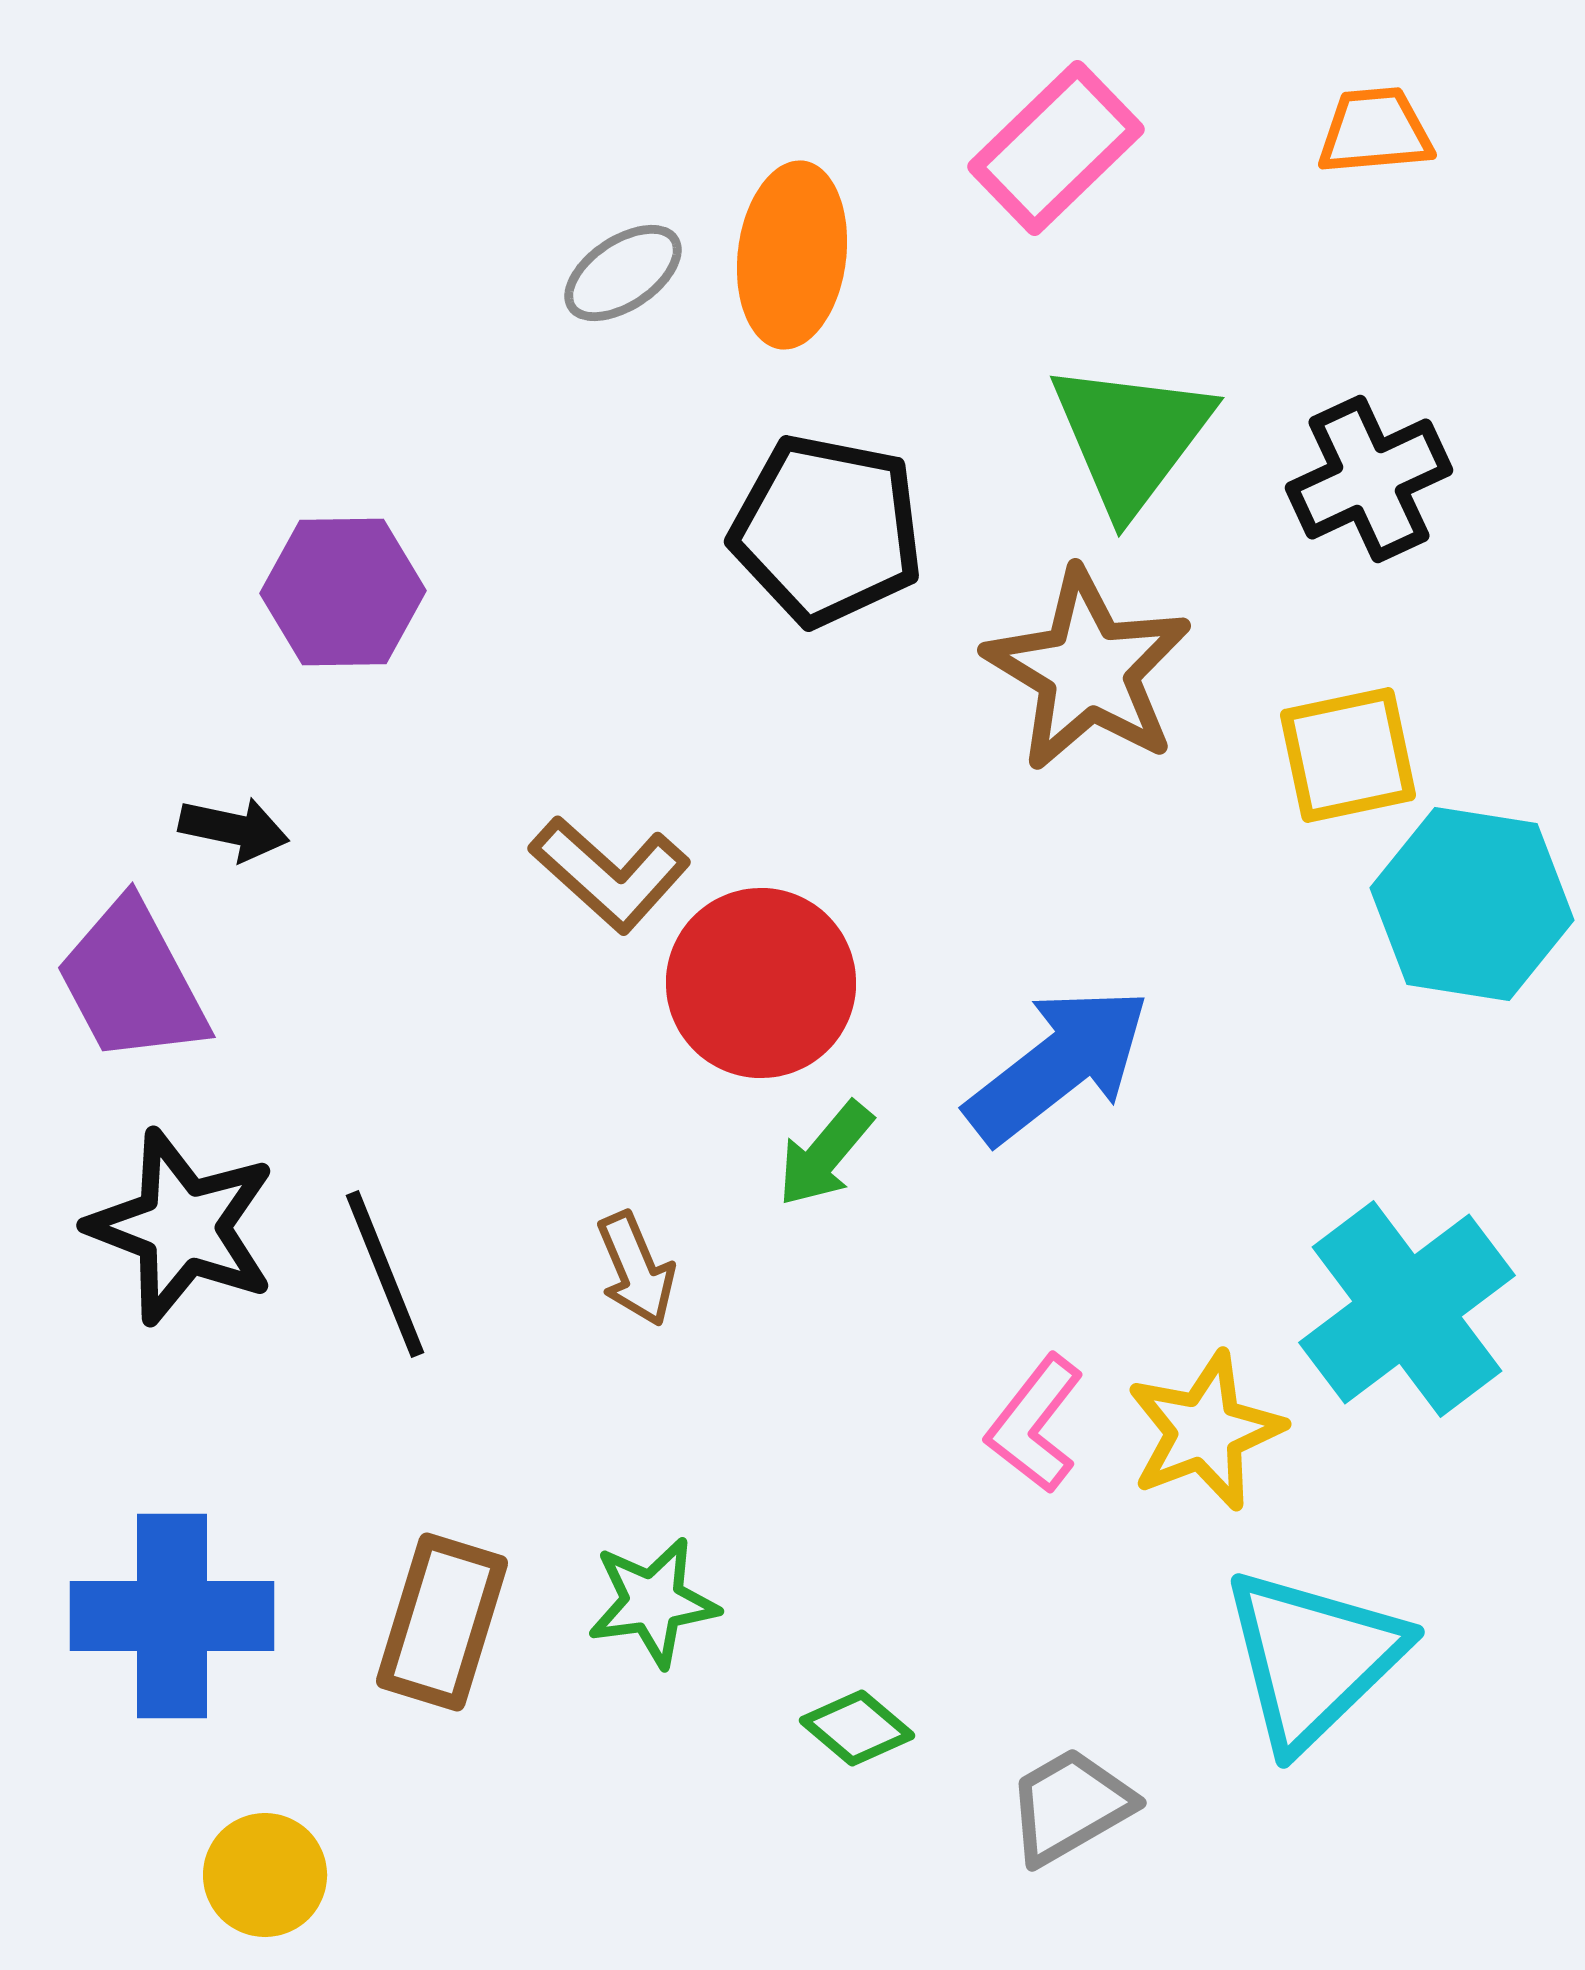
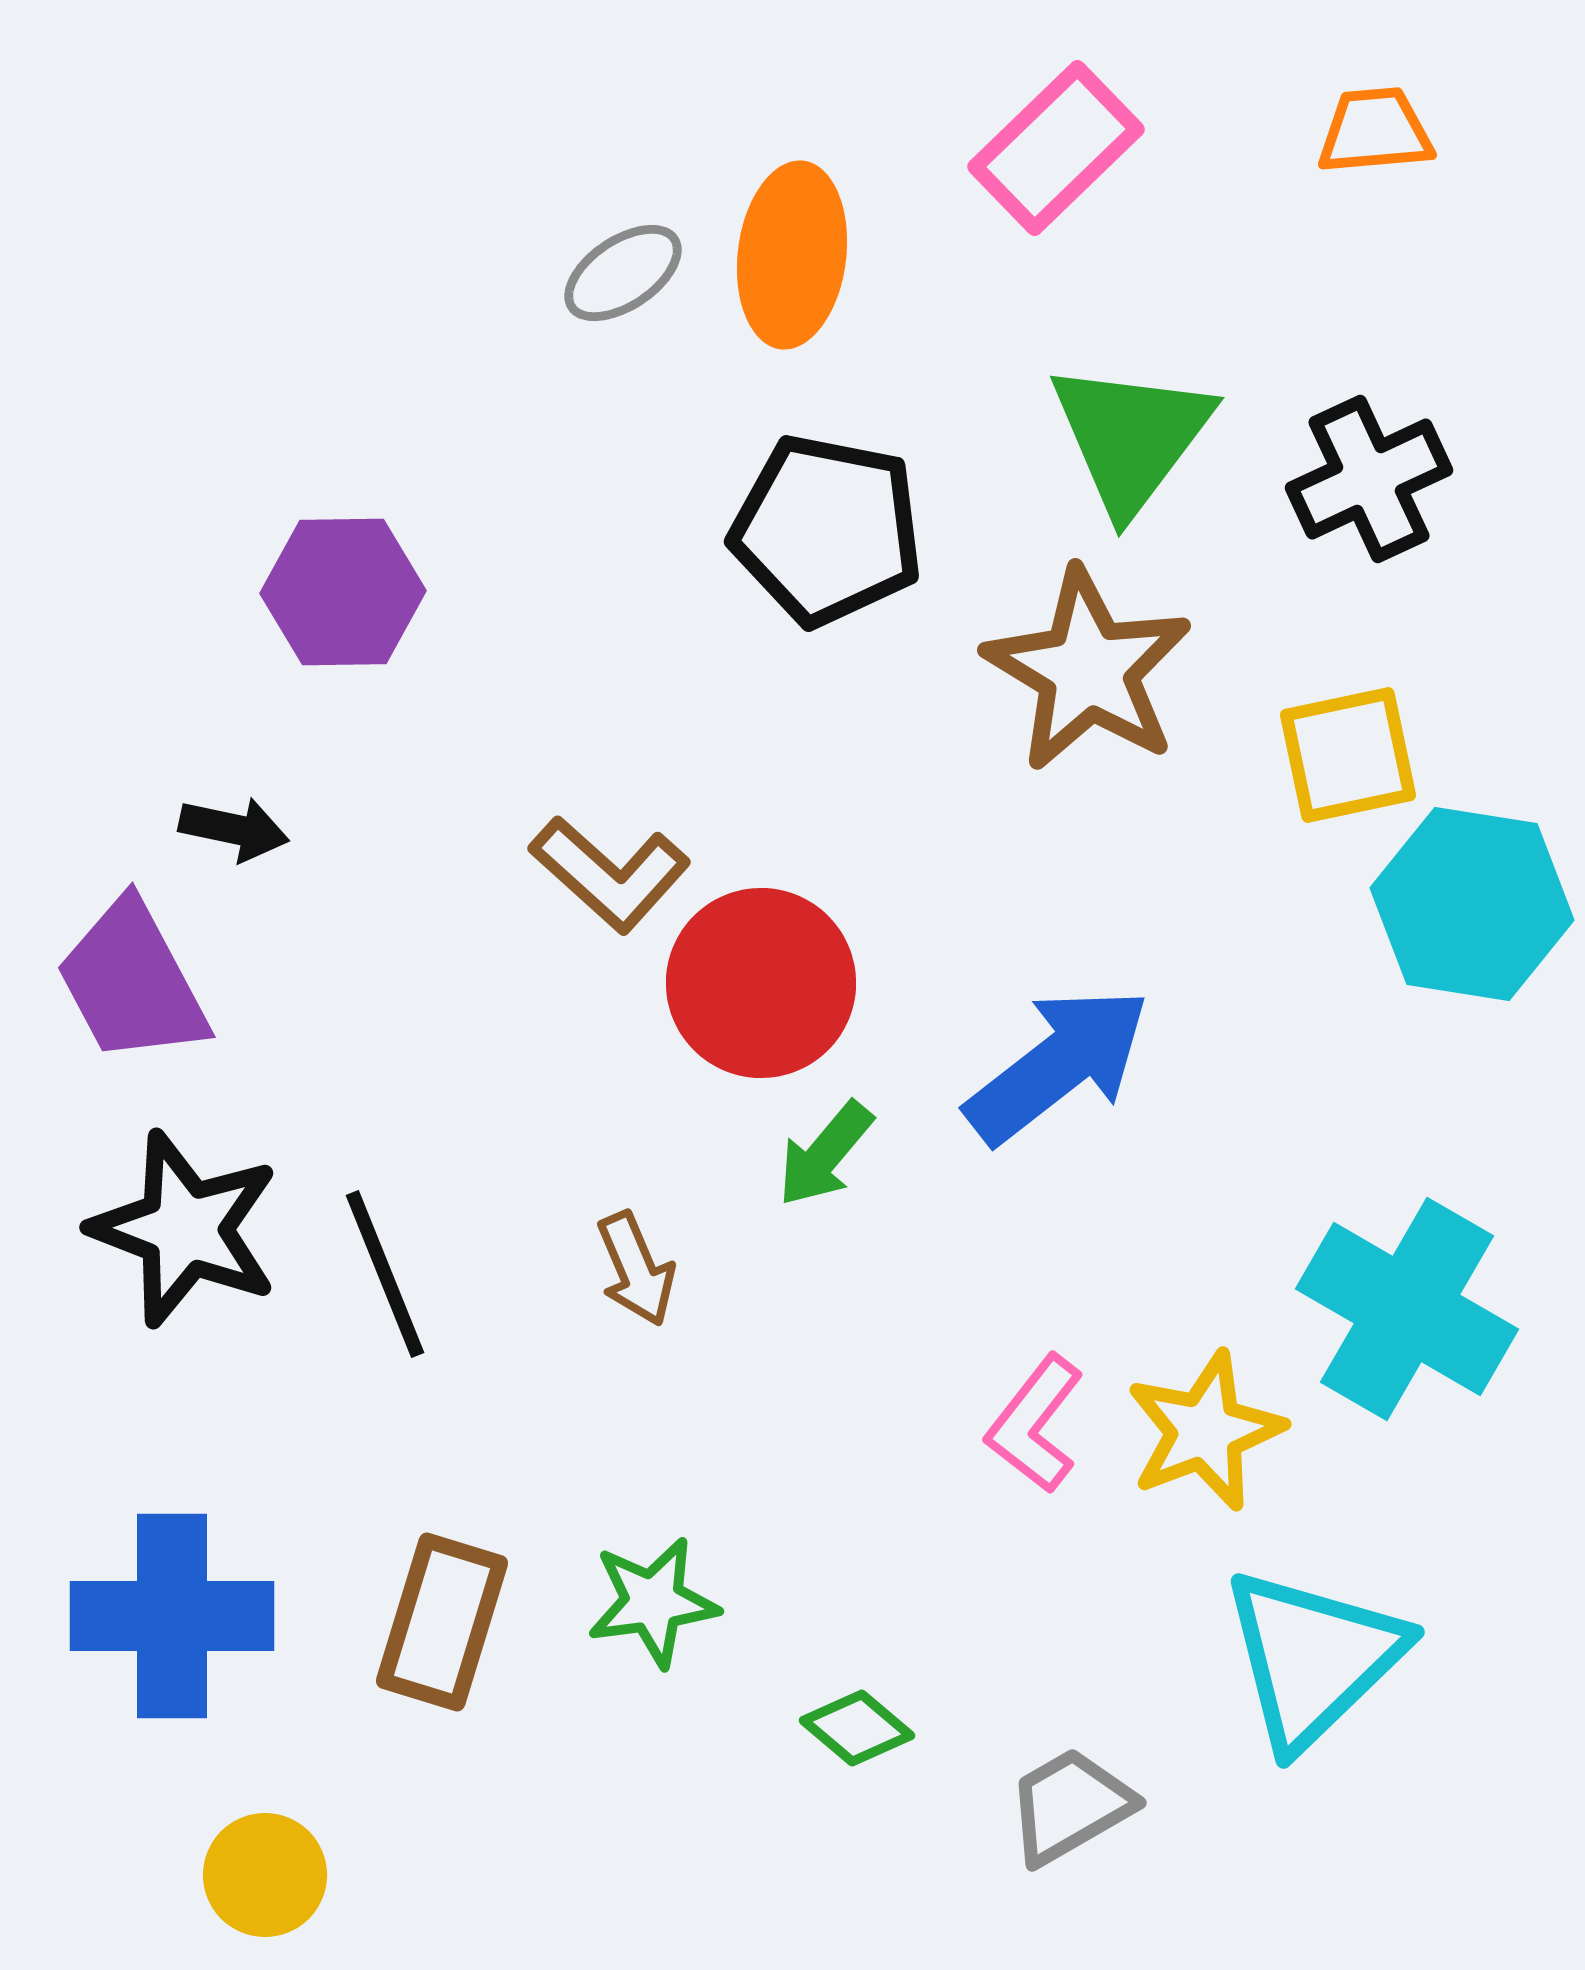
black star: moved 3 px right, 2 px down
cyan cross: rotated 23 degrees counterclockwise
